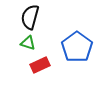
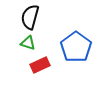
blue pentagon: moved 1 px left
